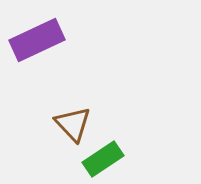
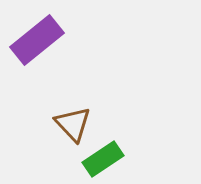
purple rectangle: rotated 14 degrees counterclockwise
